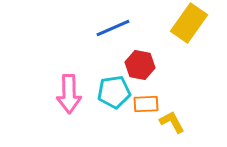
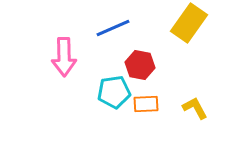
pink arrow: moved 5 px left, 37 px up
yellow L-shape: moved 23 px right, 14 px up
